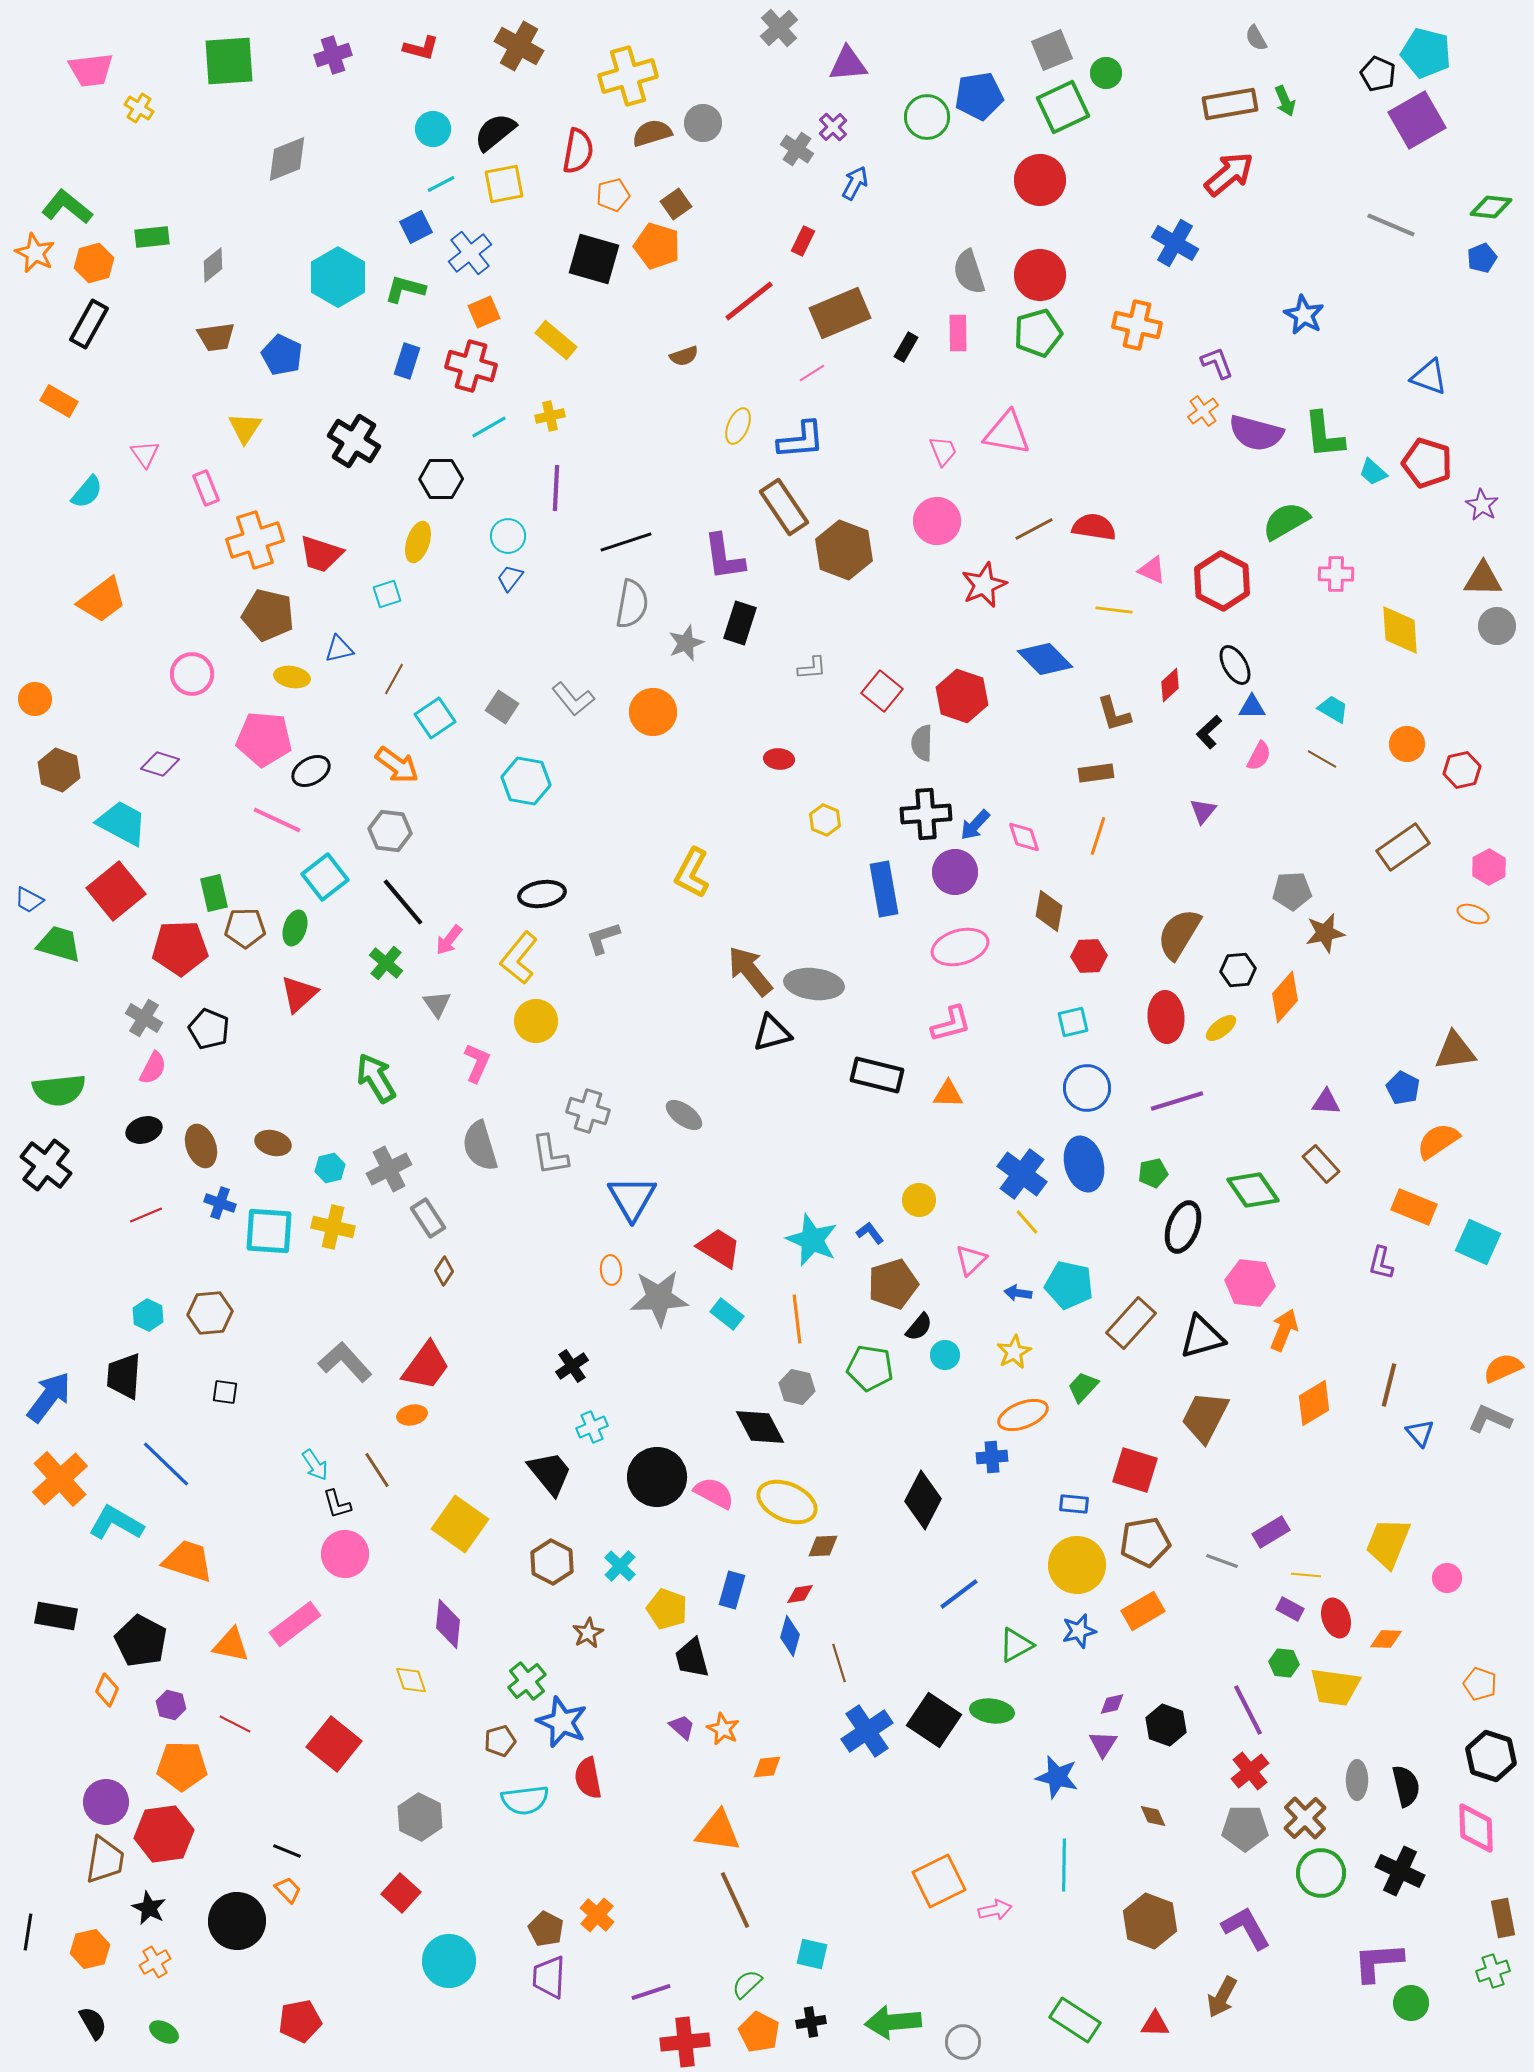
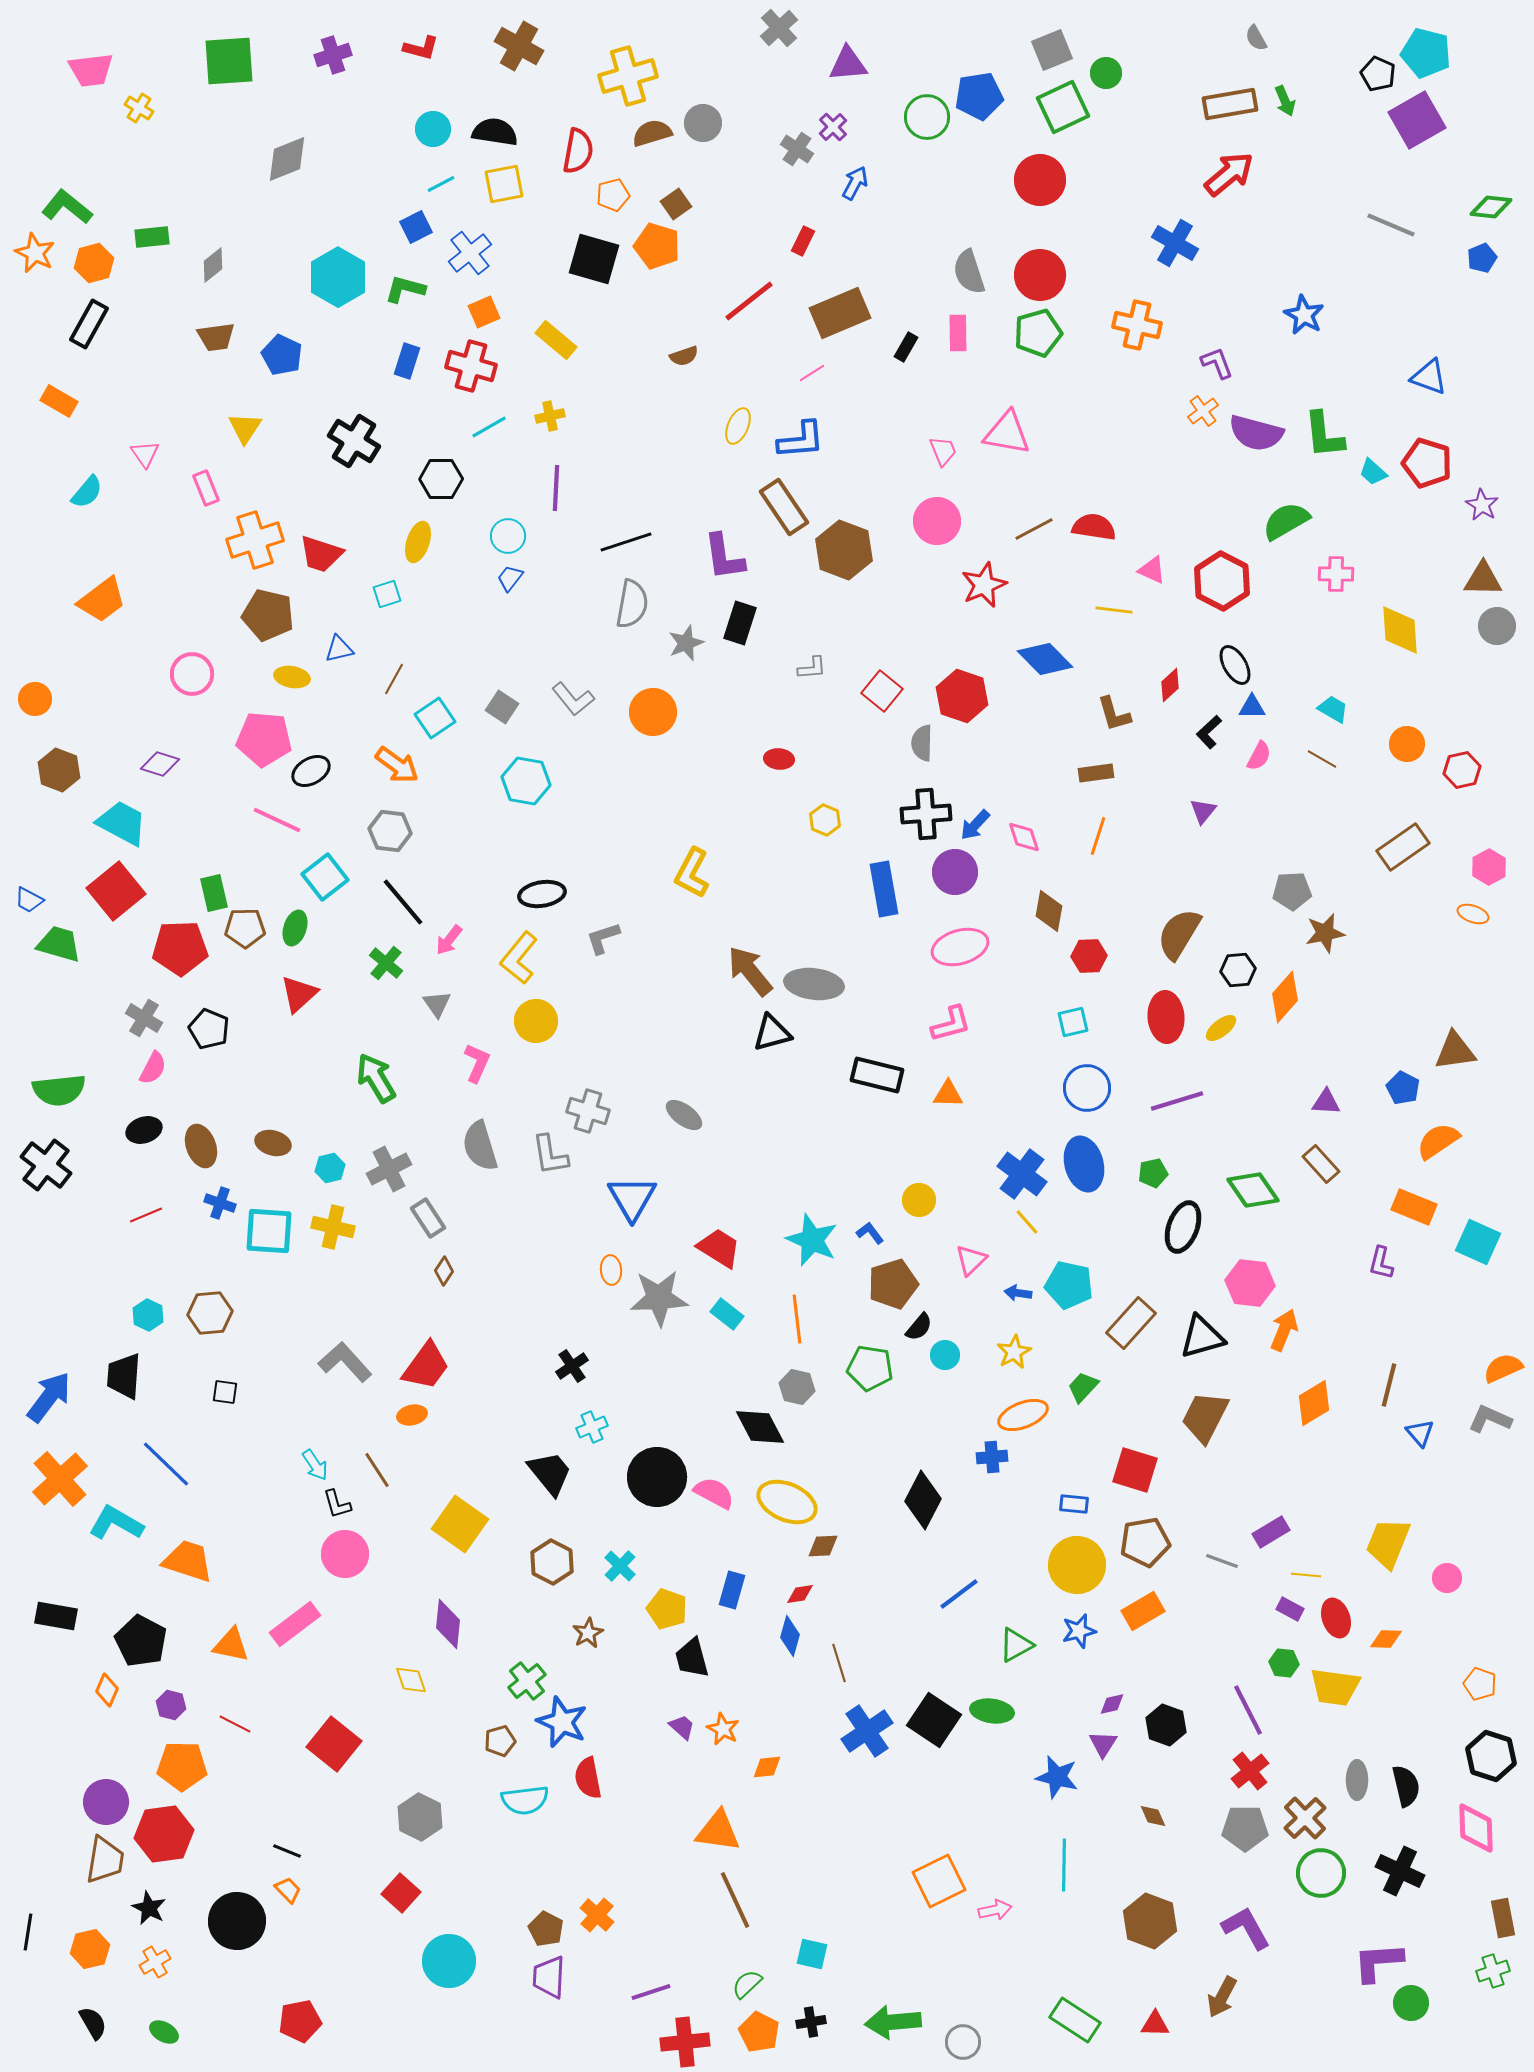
black semicircle at (495, 132): rotated 48 degrees clockwise
